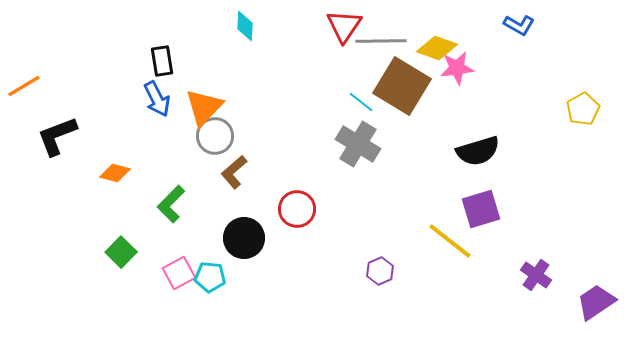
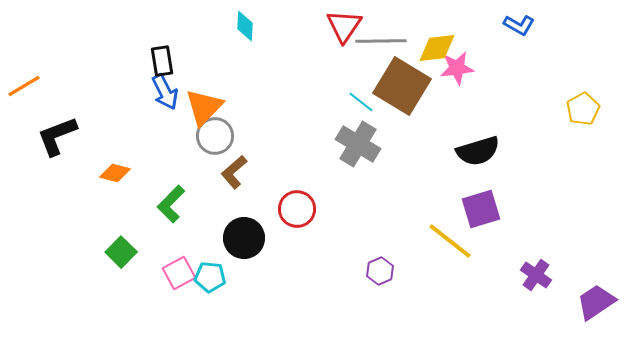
yellow diamond: rotated 27 degrees counterclockwise
blue arrow: moved 8 px right, 7 px up
